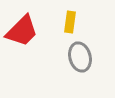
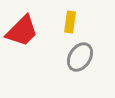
gray ellipse: rotated 48 degrees clockwise
